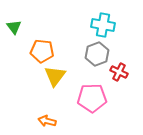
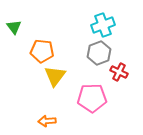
cyan cross: rotated 30 degrees counterclockwise
gray hexagon: moved 2 px right, 1 px up
orange arrow: rotated 18 degrees counterclockwise
